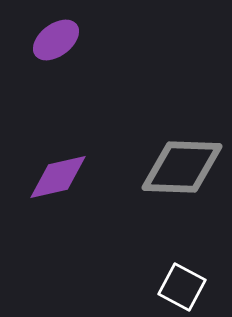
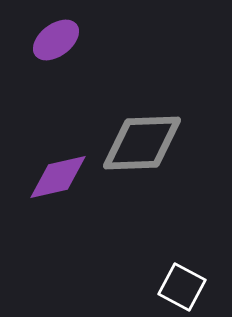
gray diamond: moved 40 px left, 24 px up; rotated 4 degrees counterclockwise
